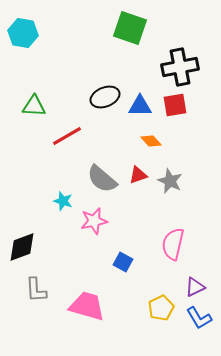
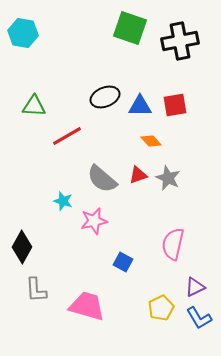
black cross: moved 26 px up
gray star: moved 2 px left, 3 px up
black diamond: rotated 40 degrees counterclockwise
